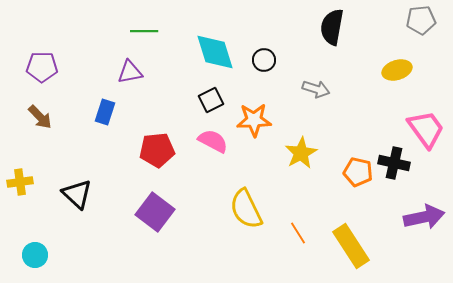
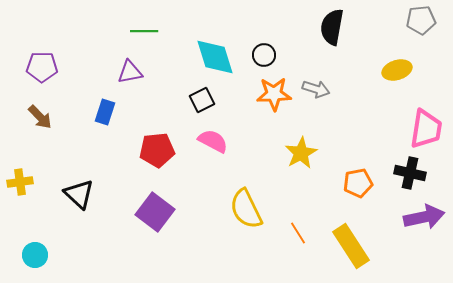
cyan diamond: moved 5 px down
black circle: moved 5 px up
black square: moved 9 px left
orange star: moved 20 px right, 26 px up
pink trapezoid: rotated 45 degrees clockwise
black cross: moved 16 px right, 10 px down
orange pentagon: moved 11 px down; rotated 24 degrees counterclockwise
black triangle: moved 2 px right
